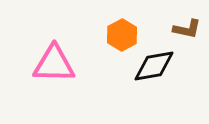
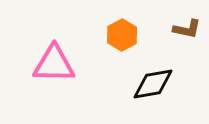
black diamond: moved 1 px left, 18 px down
